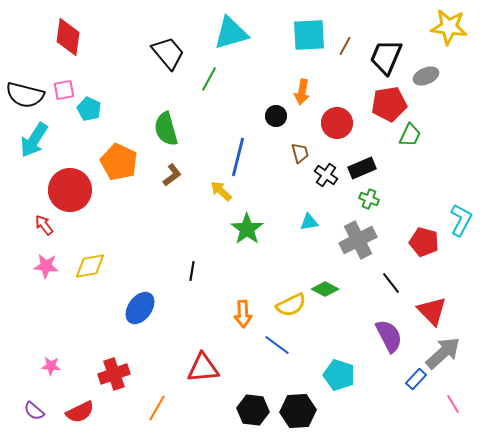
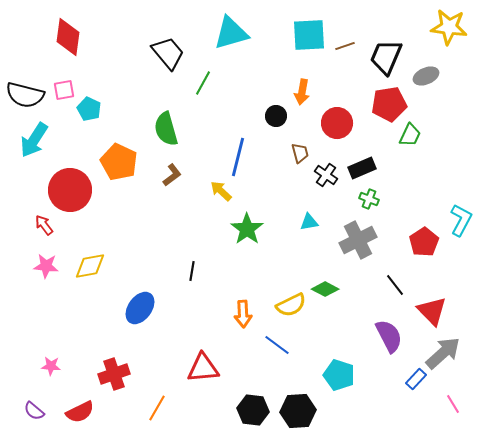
brown line at (345, 46): rotated 42 degrees clockwise
green line at (209, 79): moved 6 px left, 4 px down
red pentagon at (424, 242): rotated 24 degrees clockwise
black line at (391, 283): moved 4 px right, 2 px down
